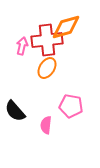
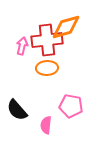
orange ellipse: rotated 55 degrees clockwise
black semicircle: moved 2 px right, 1 px up
